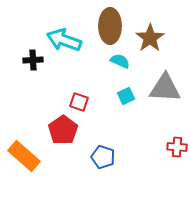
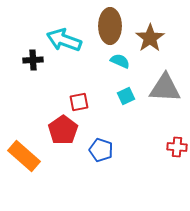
red square: rotated 30 degrees counterclockwise
blue pentagon: moved 2 px left, 7 px up
